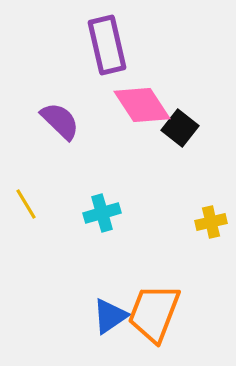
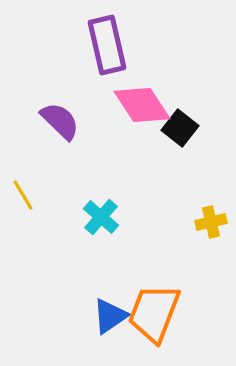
yellow line: moved 3 px left, 9 px up
cyan cross: moved 1 px left, 4 px down; rotated 33 degrees counterclockwise
